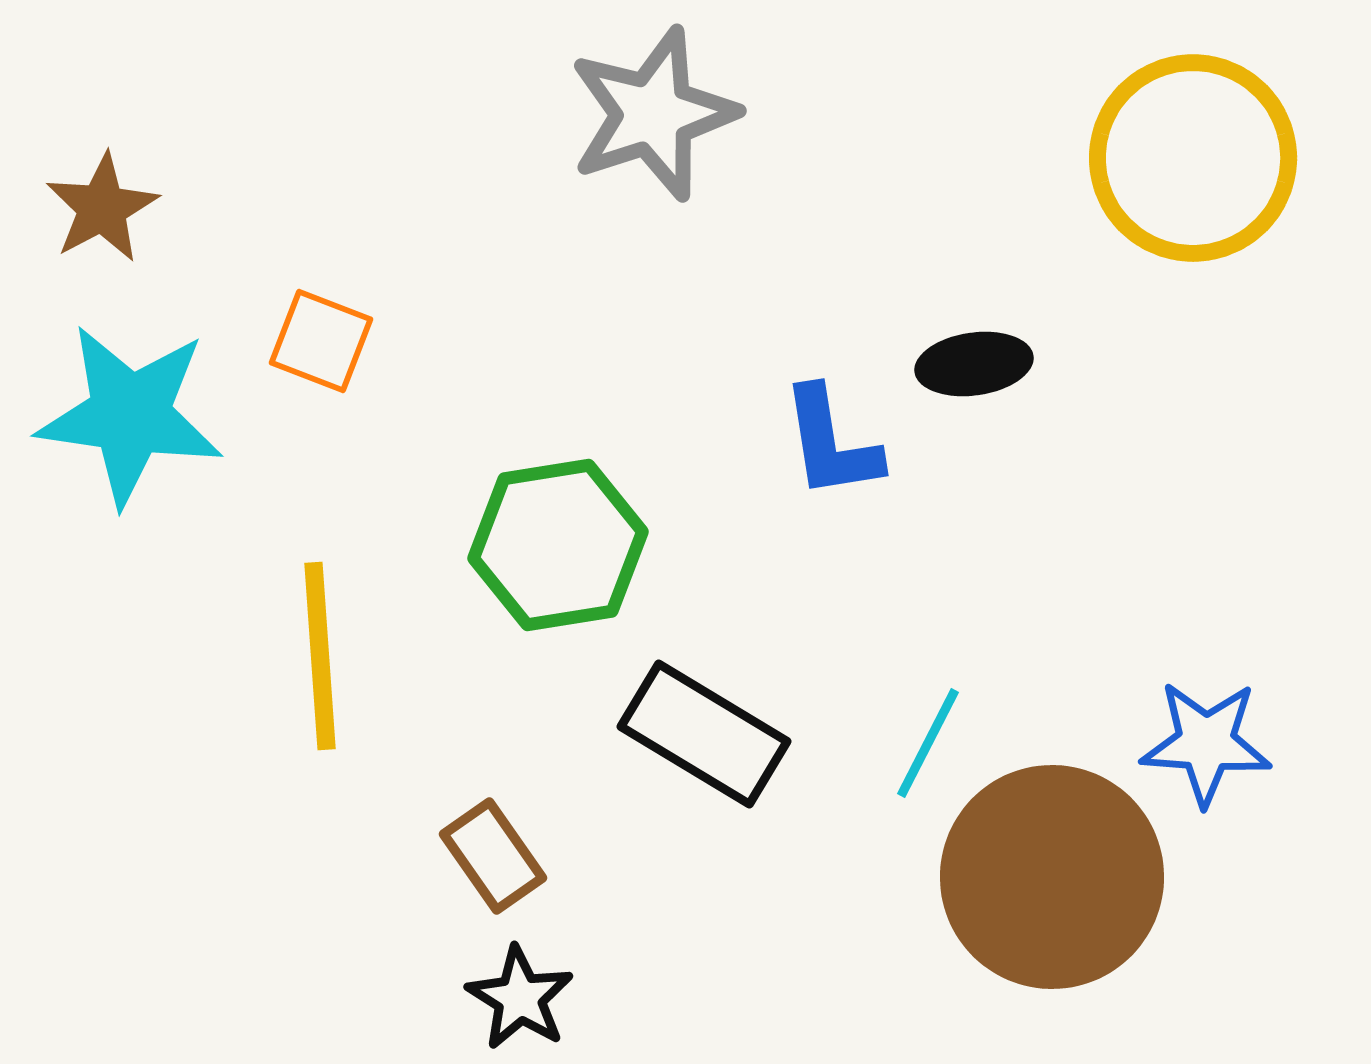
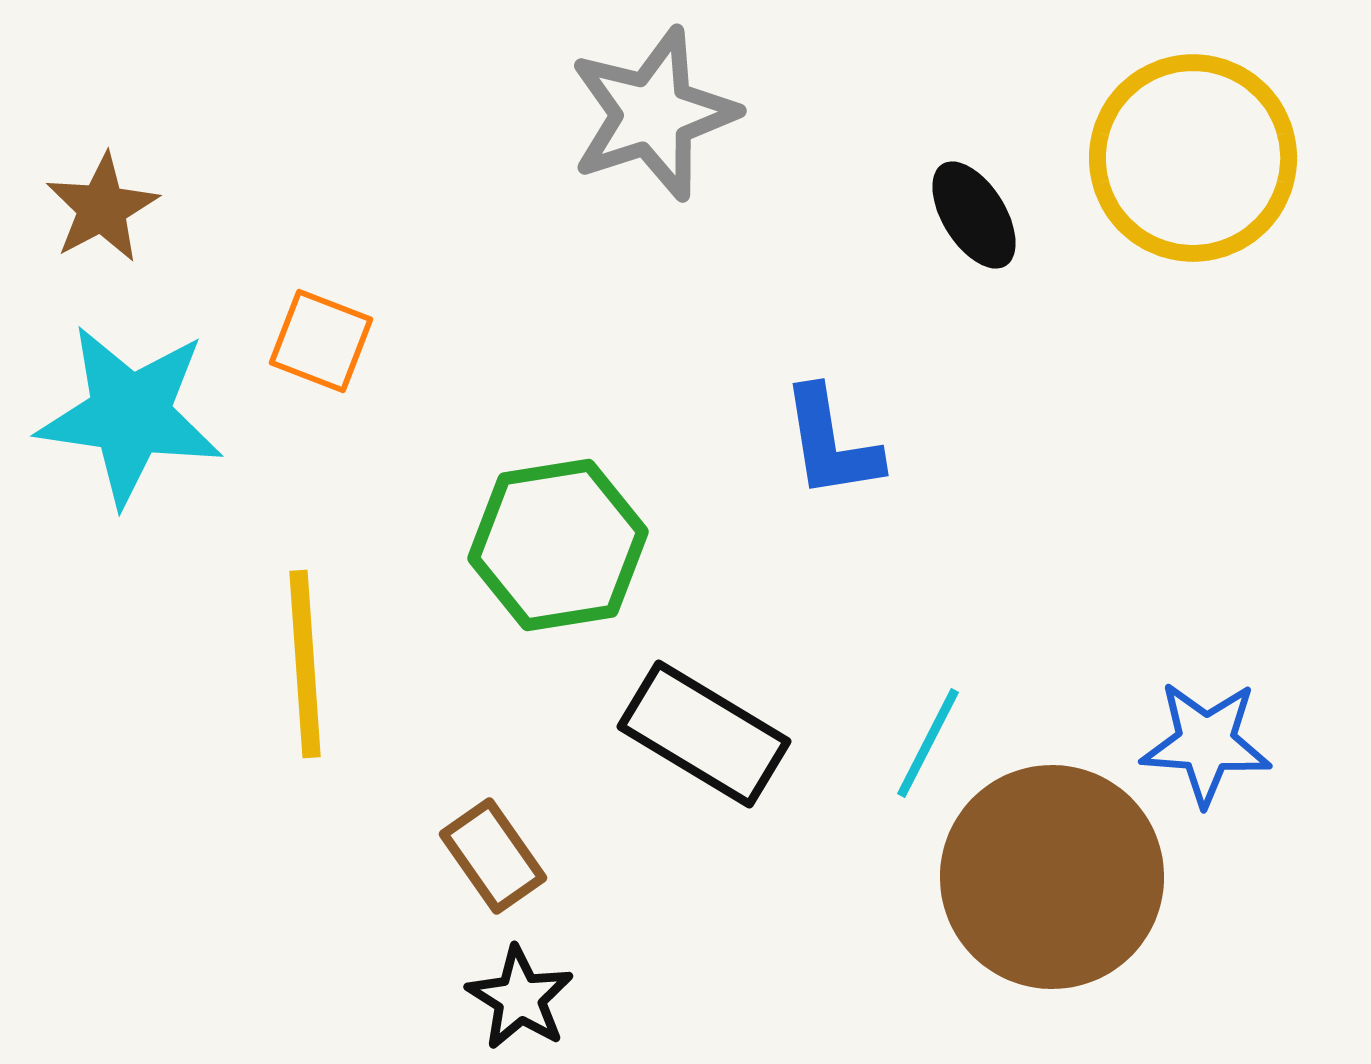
black ellipse: moved 149 px up; rotated 66 degrees clockwise
yellow line: moved 15 px left, 8 px down
